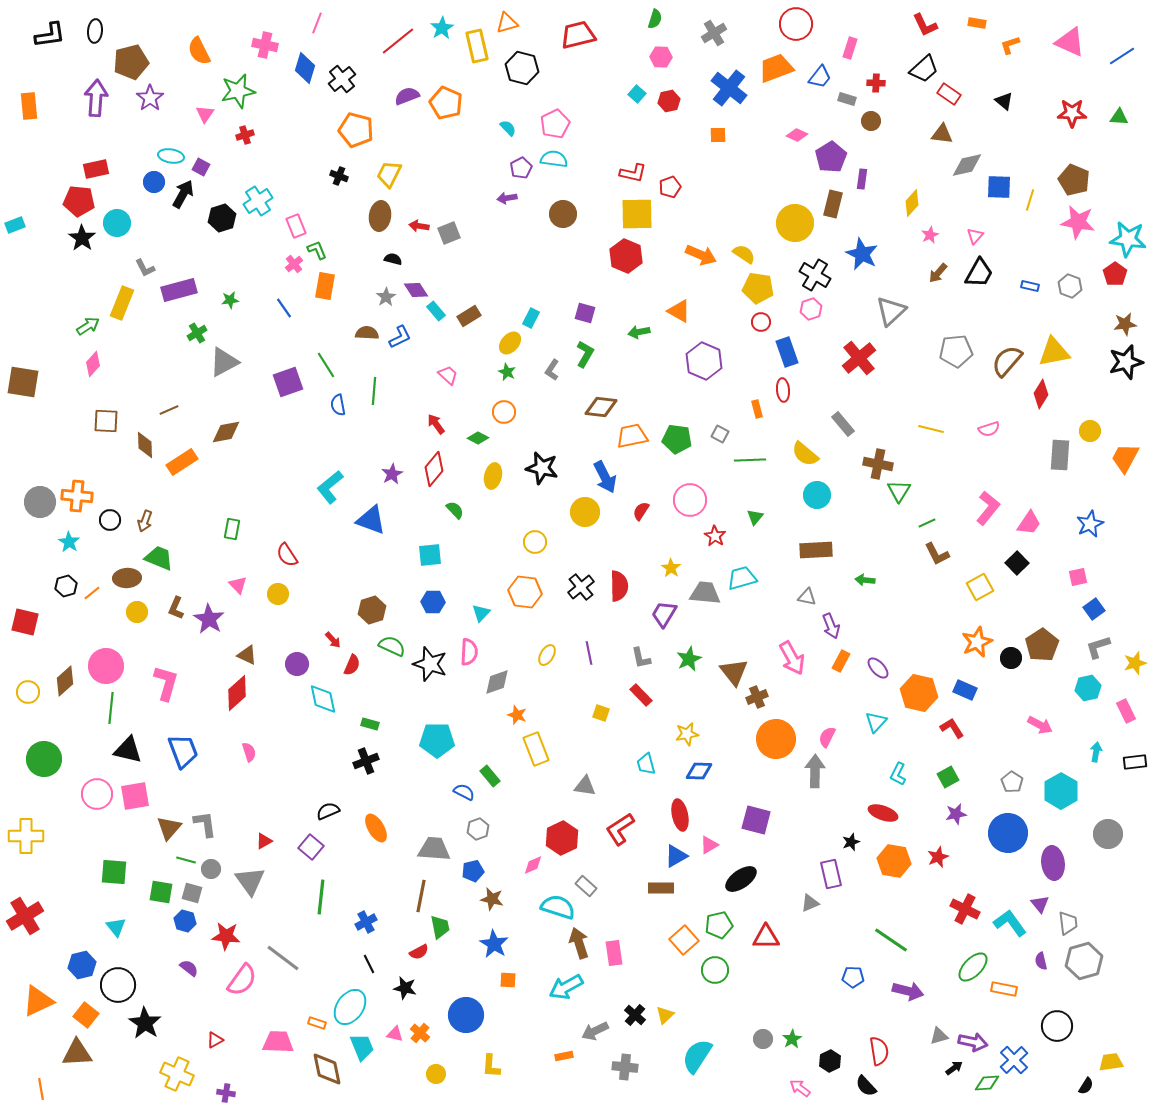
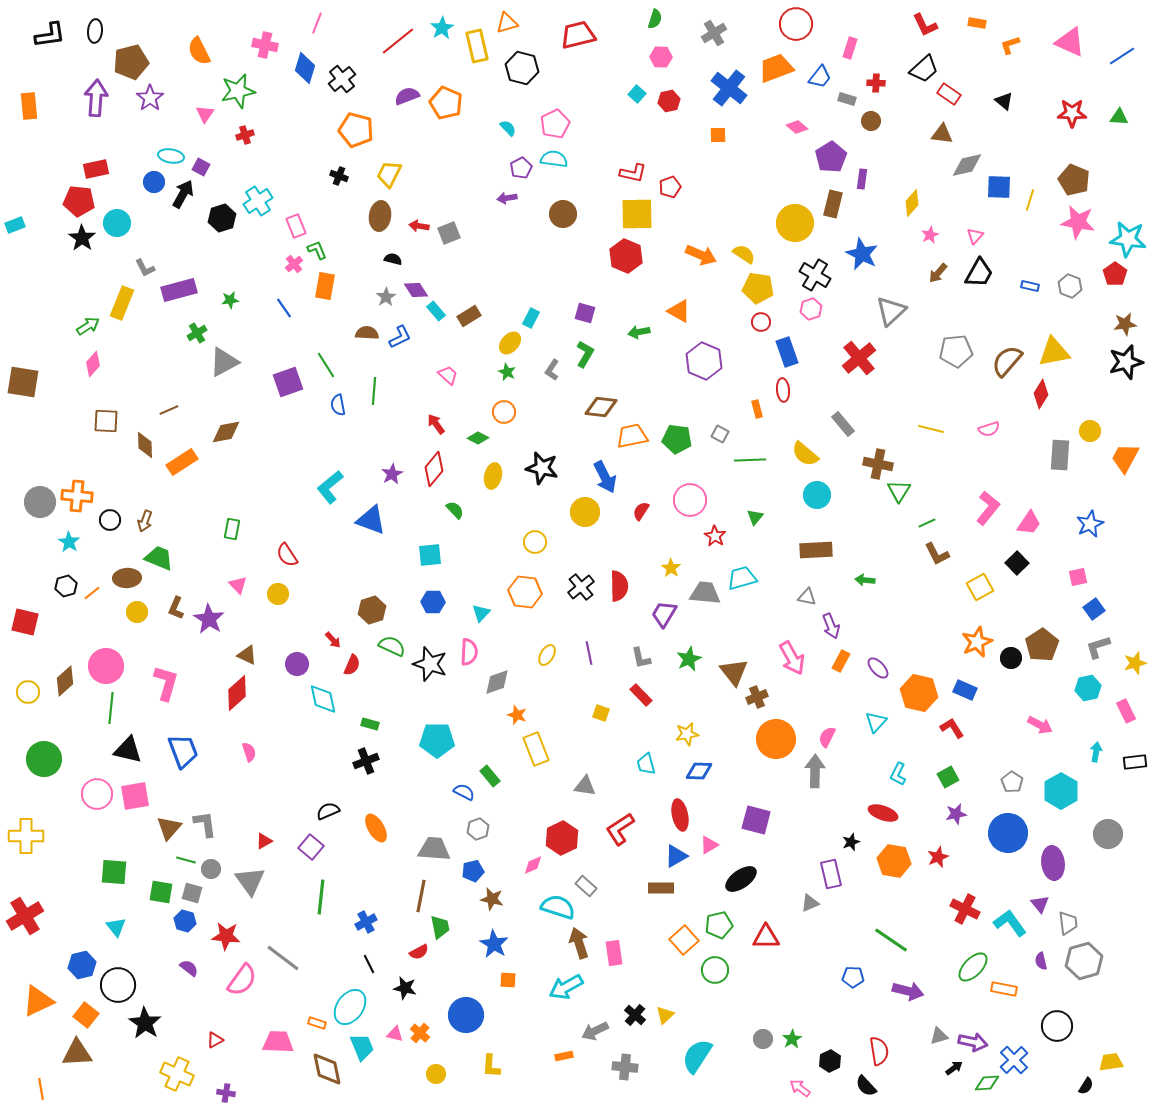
pink diamond at (797, 135): moved 8 px up; rotated 15 degrees clockwise
